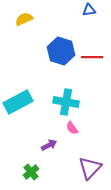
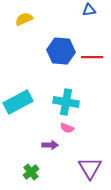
blue hexagon: rotated 12 degrees counterclockwise
pink semicircle: moved 5 px left; rotated 32 degrees counterclockwise
purple arrow: moved 1 px right; rotated 28 degrees clockwise
purple triangle: rotated 15 degrees counterclockwise
